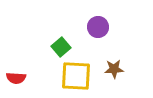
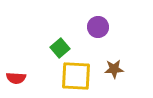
green square: moved 1 px left, 1 px down
